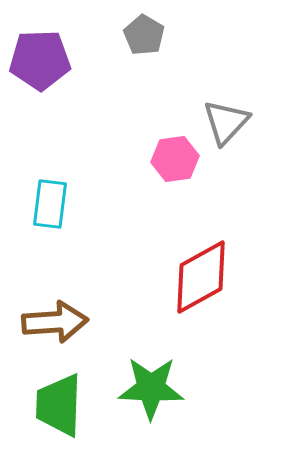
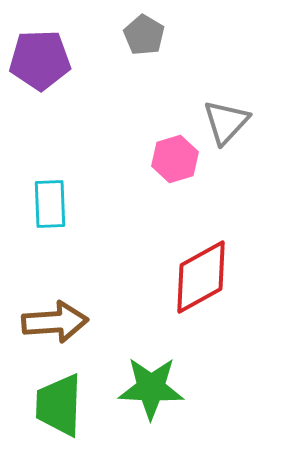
pink hexagon: rotated 9 degrees counterclockwise
cyan rectangle: rotated 9 degrees counterclockwise
